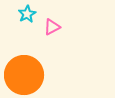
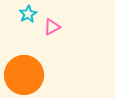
cyan star: moved 1 px right
